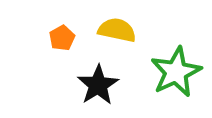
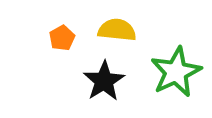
yellow semicircle: rotated 6 degrees counterclockwise
black star: moved 6 px right, 4 px up
